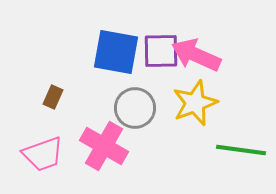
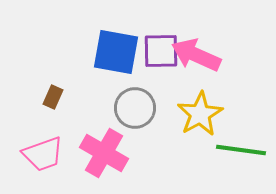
yellow star: moved 5 px right, 11 px down; rotated 9 degrees counterclockwise
pink cross: moved 7 px down
